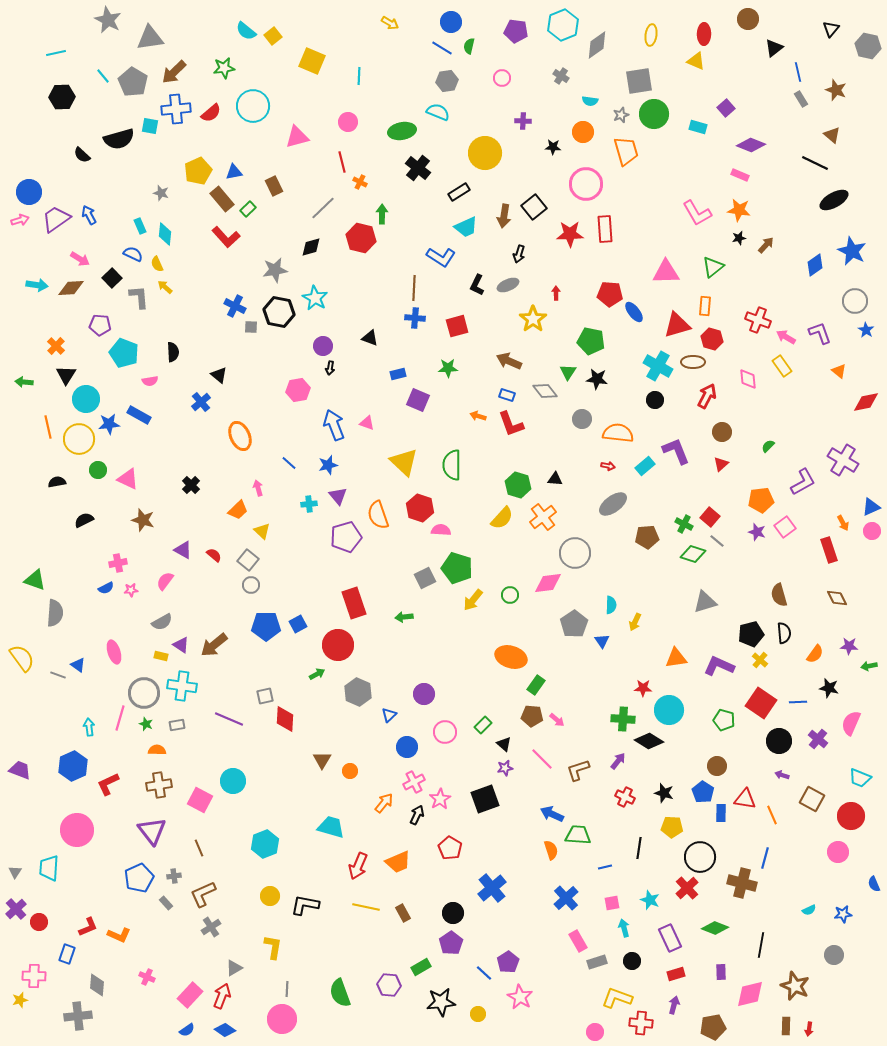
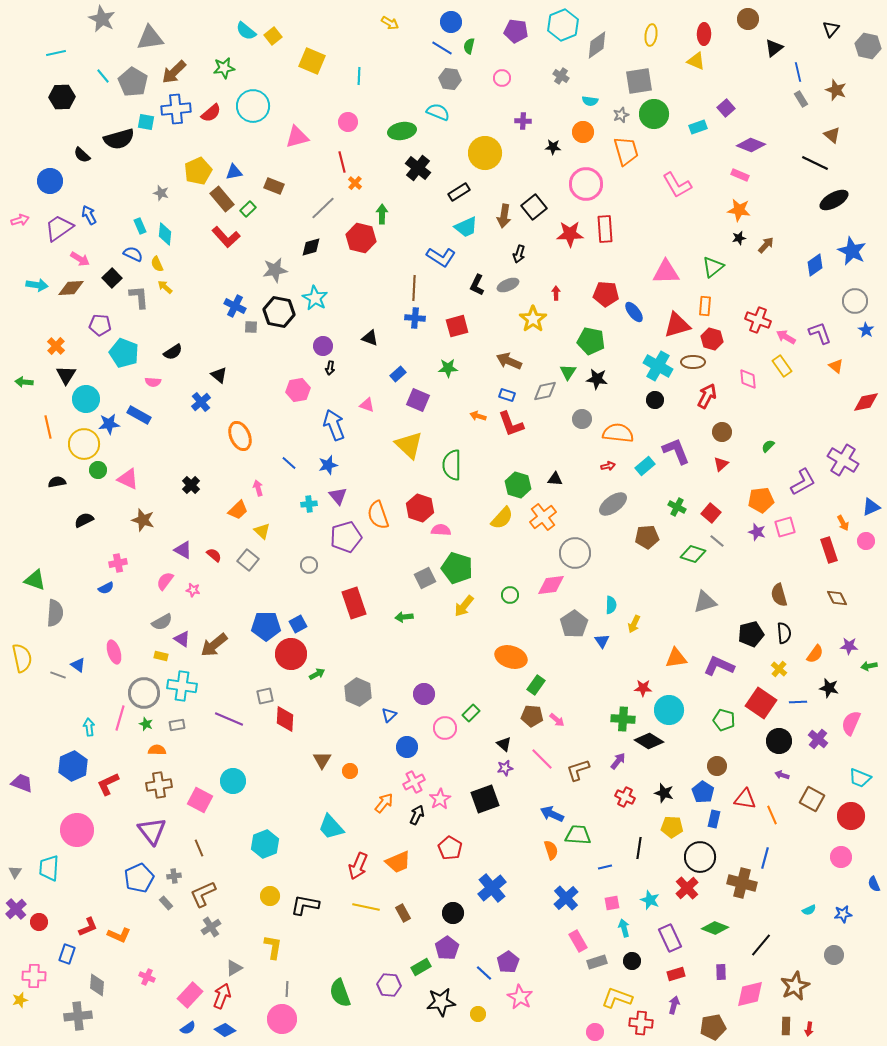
gray star at (108, 20): moved 6 px left, 1 px up
gray hexagon at (447, 81): moved 3 px right, 2 px up; rotated 15 degrees clockwise
cyan square at (150, 126): moved 4 px left, 4 px up
cyan rectangle at (698, 127): rotated 36 degrees counterclockwise
orange cross at (360, 182): moved 5 px left, 1 px down; rotated 16 degrees clockwise
brown rectangle at (274, 186): rotated 42 degrees counterclockwise
blue circle at (29, 192): moved 21 px right, 11 px up
pink L-shape at (697, 213): moved 20 px left, 28 px up
purple trapezoid at (56, 219): moved 3 px right, 9 px down
red pentagon at (610, 294): moved 4 px left
black semicircle at (173, 352): rotated 60 degrees clockwise
orange triangle at (839, 371): moved 3 px left, 5 px up
blue rectangle at (398, 374): rotated 28 degrees counterclockwise
pink semicircle at (150, 381): moved 3 px right, 1 px down; rotated 14 degrees clockwise
gray diamond at (545, 391): rotated 65 degrees counterclockwise
pink triangle at (367, 423): moved 18 px up
yellow circle at (79, 439): moved 5 px right, 5 px down
yellow triangle at (404, 462): moved 5 px right, 17 px up
red arrow at (608, 466): rotated 24 degrees counterclockwise
red square at (710, 517): moved 1 px right, 4 px up
green cross at (684, 524): moved 7 px left, 17 px up
pink square at (785, 527): rotated 20 degrees clockwise
pink circle at (872, 531): moved 6 px left, 10 px down
pink diamond at (548, 583): moved 3 px right, 2 px down
gray circle at (251, 585): moved 58 px right, 20 px up
pink star at (131, 590): moved 62 px right; rotated 16 degrees clockwise
yellow arrow at (473, 600): moved 9 px left, 6 px down
yellow arrow at (635, 622): moved 1 px left, 2 px down
purple triangle at (181, 645): moved 1 px right, 6 px up
red circle at (338, 645): moved 47 px left, 9 px down
yellow semicircle at (22, 658): rotated 24 degrees clockwise
yellow cross at (760, 660): moved 19 px right, 9 px down
green rectangle at (483, 725): moved 12 px left, 12 px up
pink circle at (445, 732): moved 4 px up
purple trapezoid at (20, 770): moved 2 px right, 13 px down
blue rectangle at (721, 813): moved 7 px left, 6 px down; rotated 12 degrees clockwise
cyan trapezoid at (331, 827): rotated 148 degrees counterclockwise
pink circle at (838, 852): moved 3 px right, 5 px down
purple pentagon at (451, 943): moved 4 px left, 5 px down
black line at (761, 945): rotated 30 degrees clockwise
brown star at (795, 986): rotated 24 degrees clockwise
blue semicircle at (187, 1030): moved 1 px right, 2 px up
